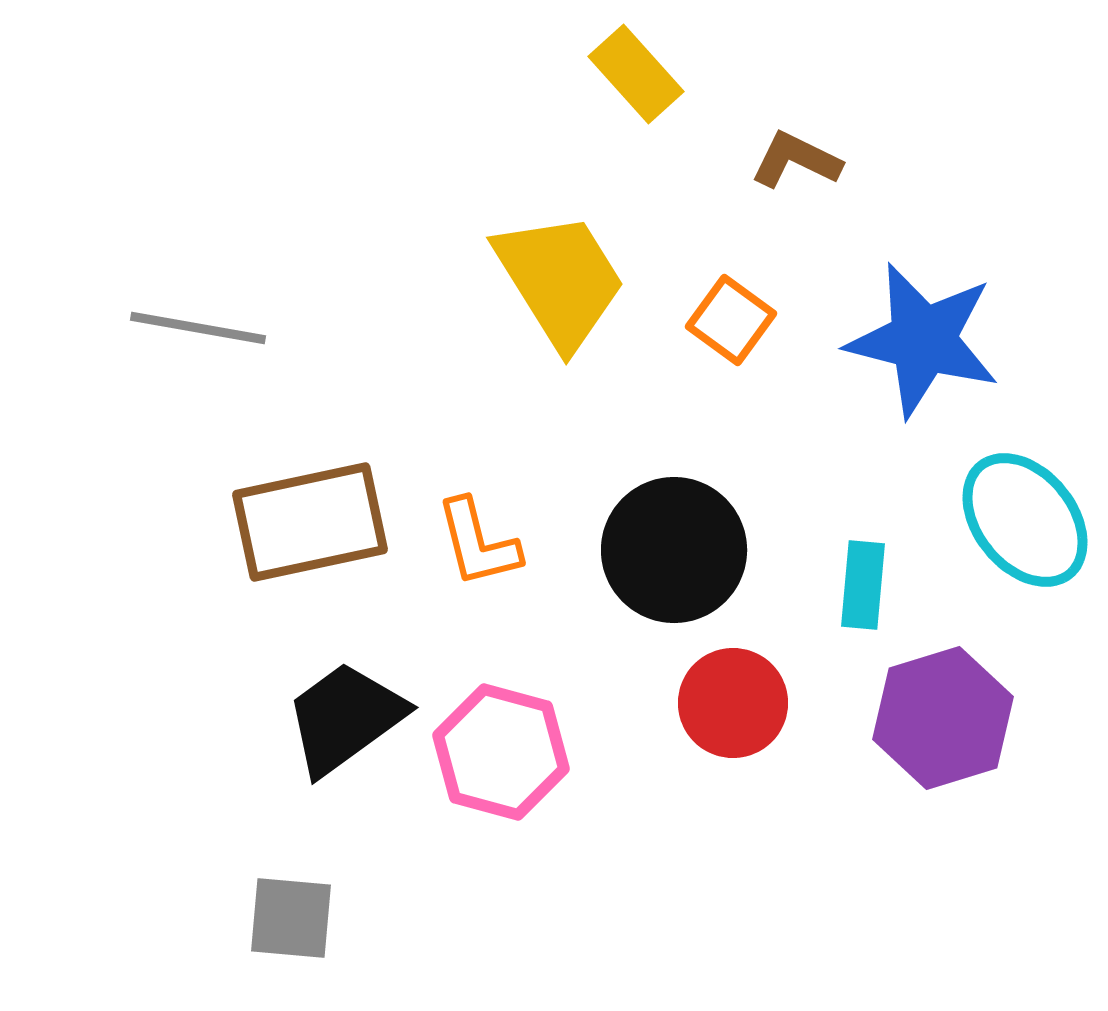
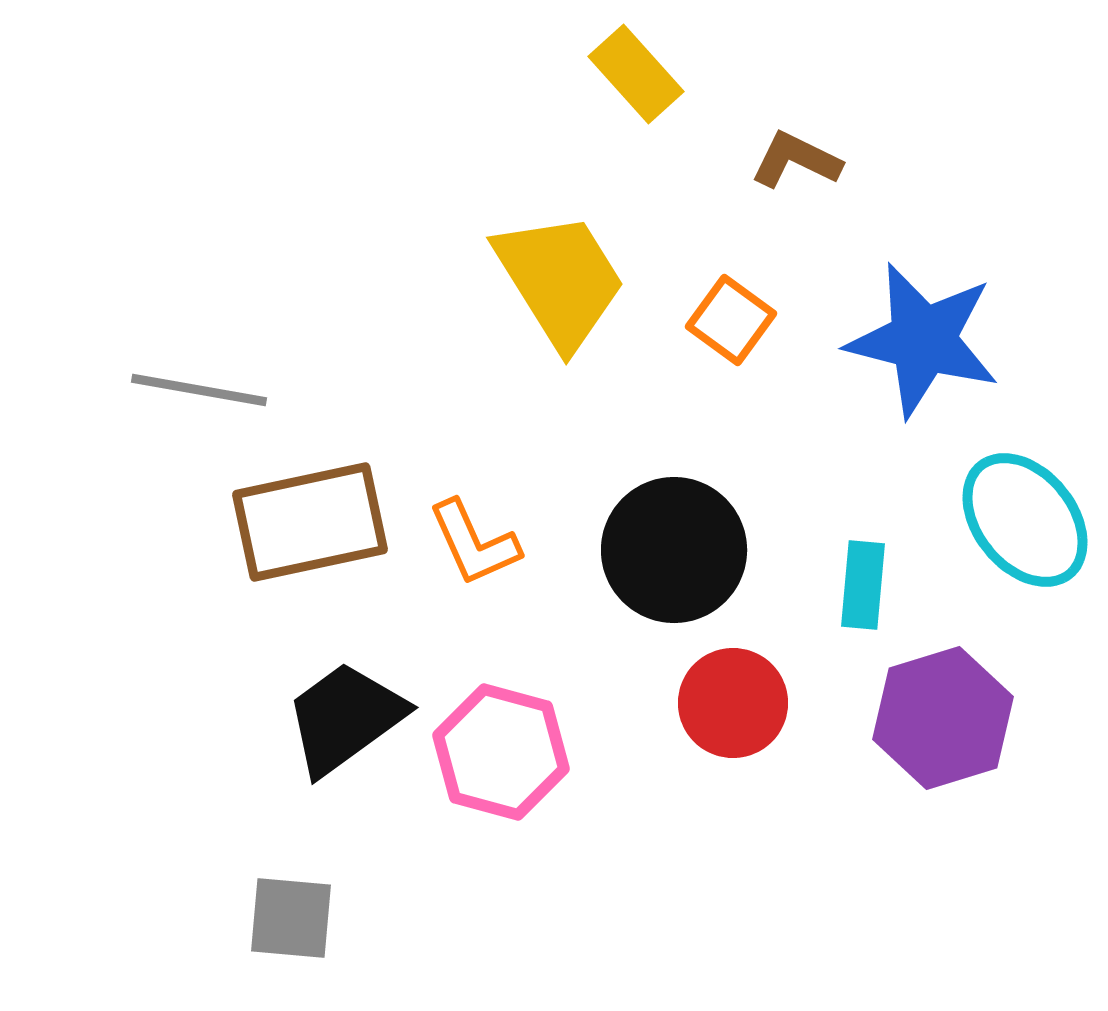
gray line: moved 1 px right, 62 px down
orange L-shape: moved 4 px left; rotated 10 degrees counterclockwise
